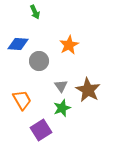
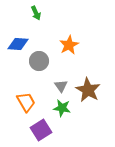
green arrow: moved 1 px right, 1 px down
orange trapezoid: moved 4 px right, 2 px down
green star: rotated 30 degrees clockwise
